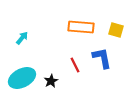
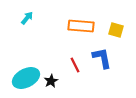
orange rectangle: moved 1 px up
cyan arrow: moved 5 px right, 20 px up
cyan ellipse: moved 4 px right
